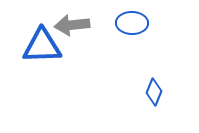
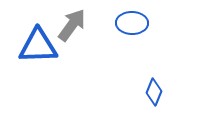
gray arrow: rotated 132 degrees clockwise
blue triangle: moved 4 px left
